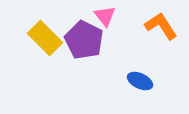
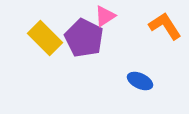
pink triangle: rotated 35 degrees clockwise
orange L-shape: moved 4 px right
purple pentagon: moved 2 px up
